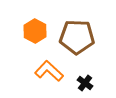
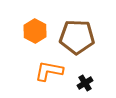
orange L-shape: rotated 32 degrees counterclockwise
black cross: rotated 21 degrees clockwise
